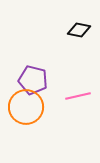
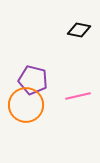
orange circle: moved 2 px up
